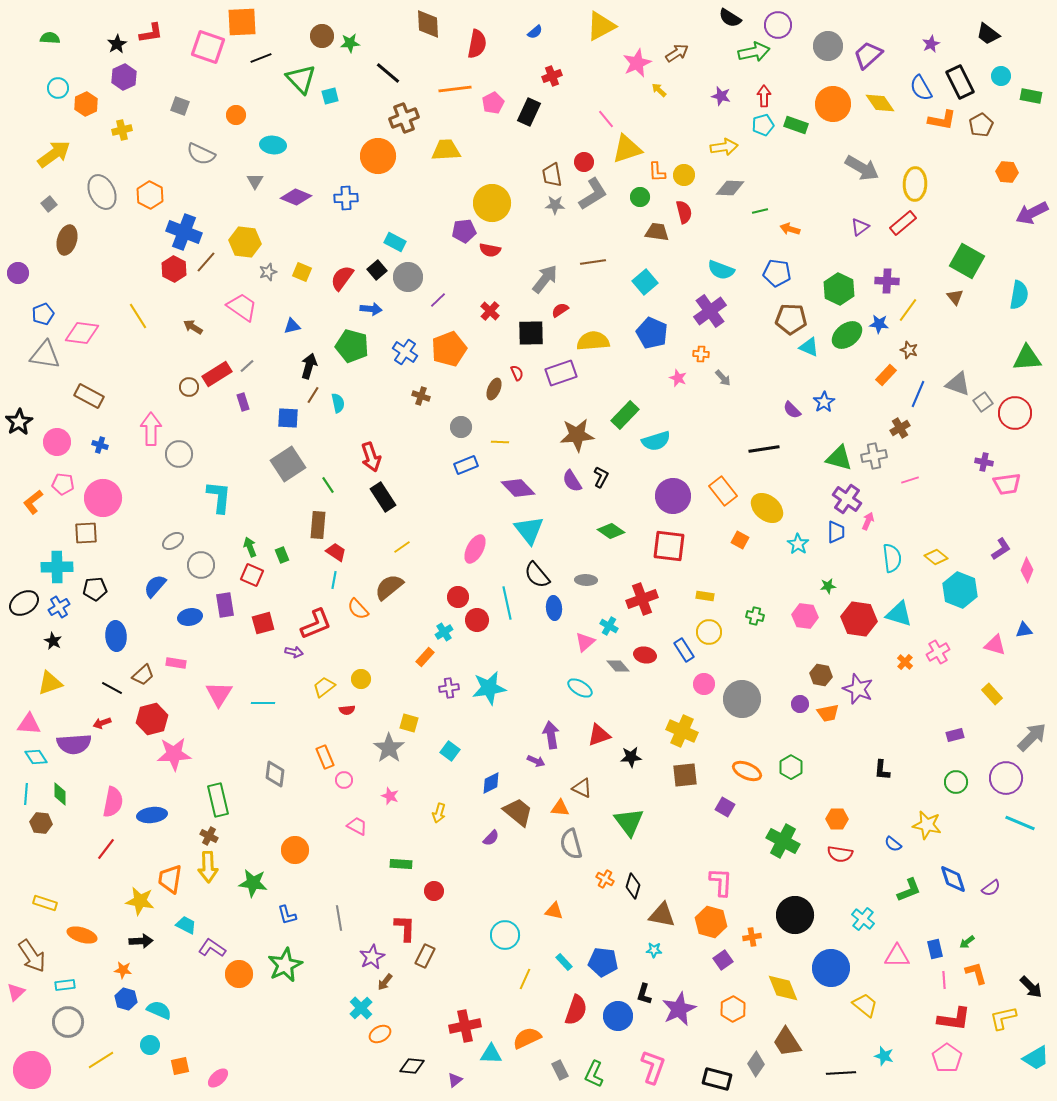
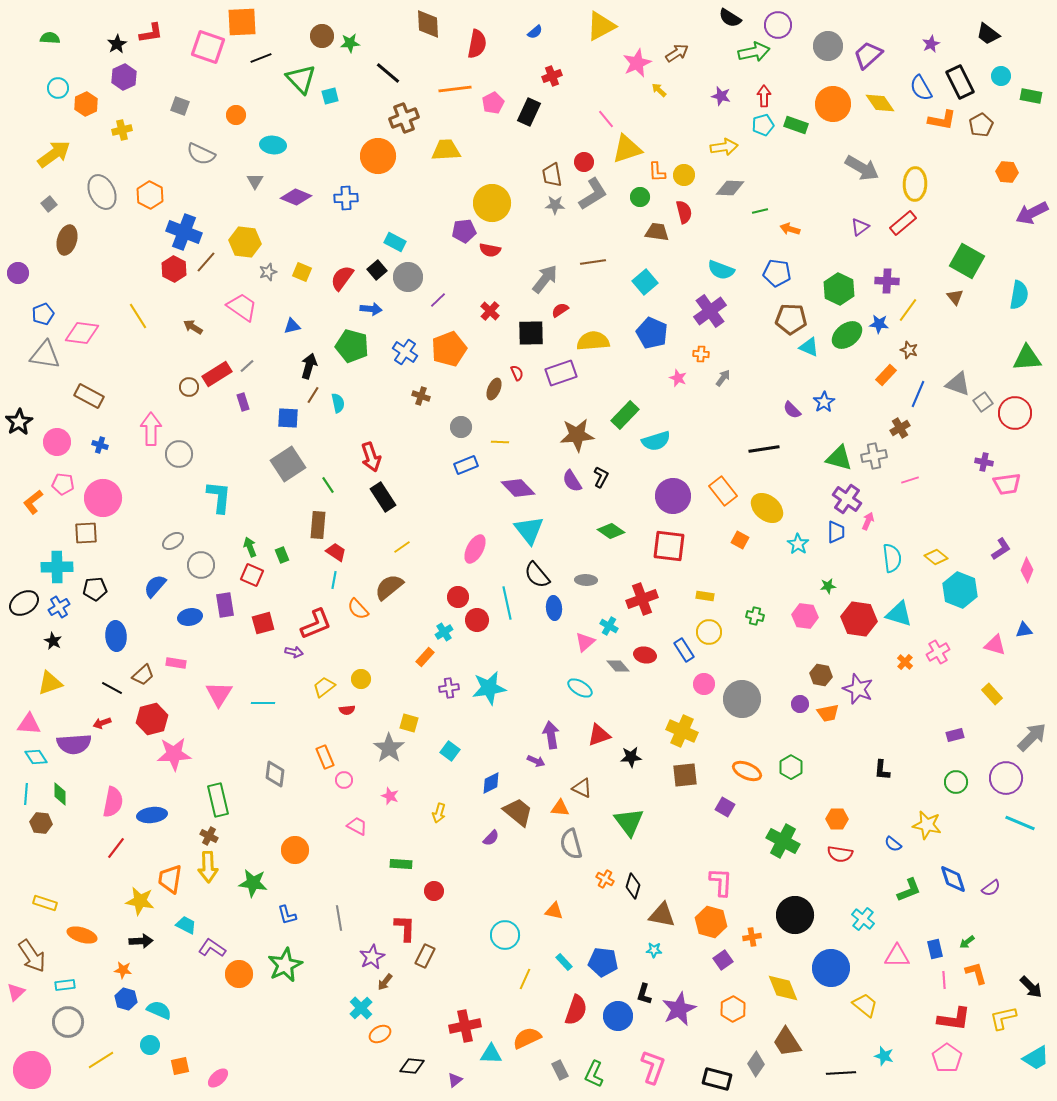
gray arrow at (723, 378): rotated 102 degrees counterclockwise
red line at (106, 849): moved 10 px right, 1 px up
